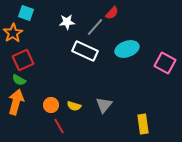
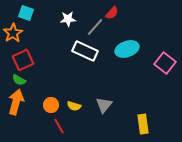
white star: moved 1 px right, 3 px up
pink square: rotated 10 degrees clockwise
